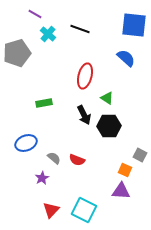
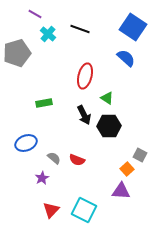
blue square: moved 1 px left, 2 px down; rotated 28 degrees clockwise
orange square: moved 2 px right, 1 px up; rotated 24 degrees clockwise
